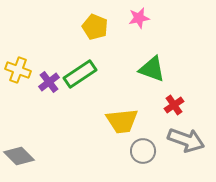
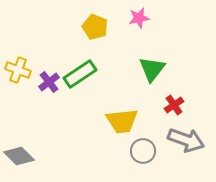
green triangle: rotated 48 degrees clockwise
